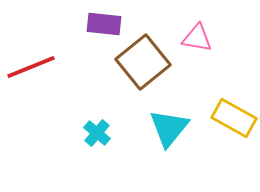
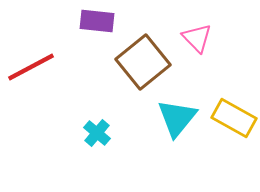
purple rectangle: moved 7 px left, 3 px up
pink triangle: rotated 36 degrees clockwise
red line: rotated 6 degrees counterclockwise
cyan triangle: moved 8 px right, 10 px up
